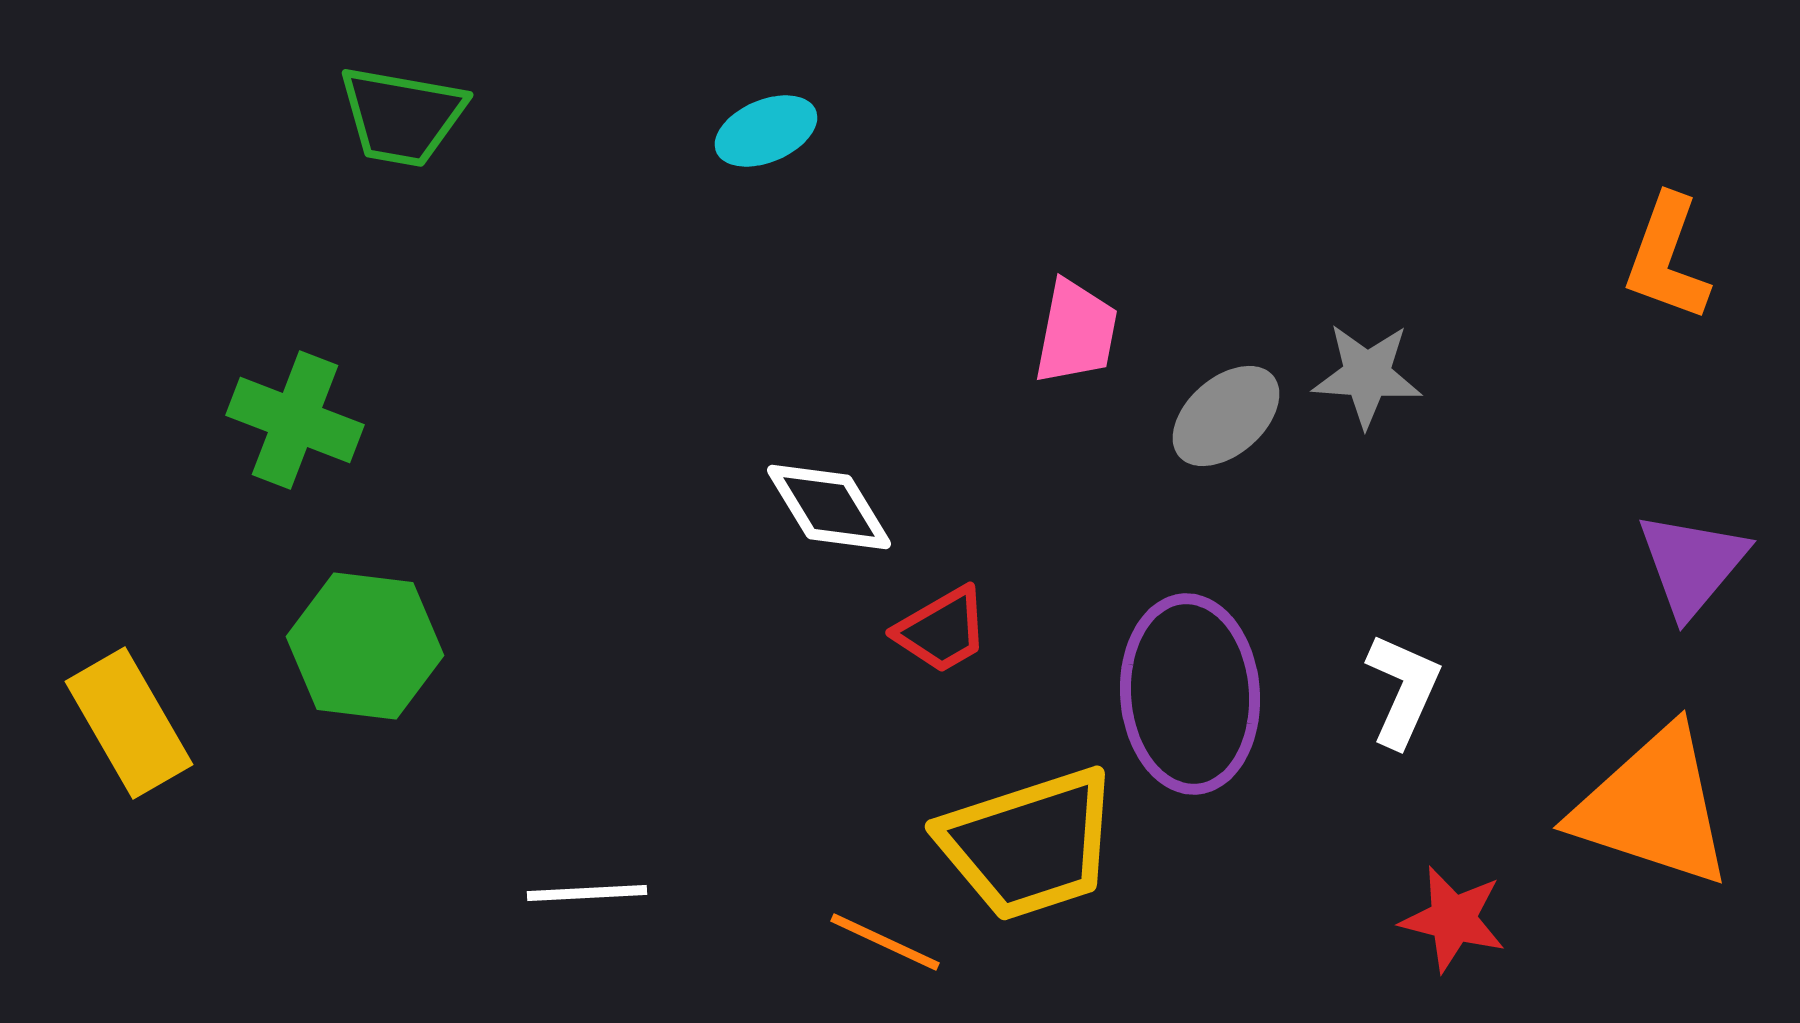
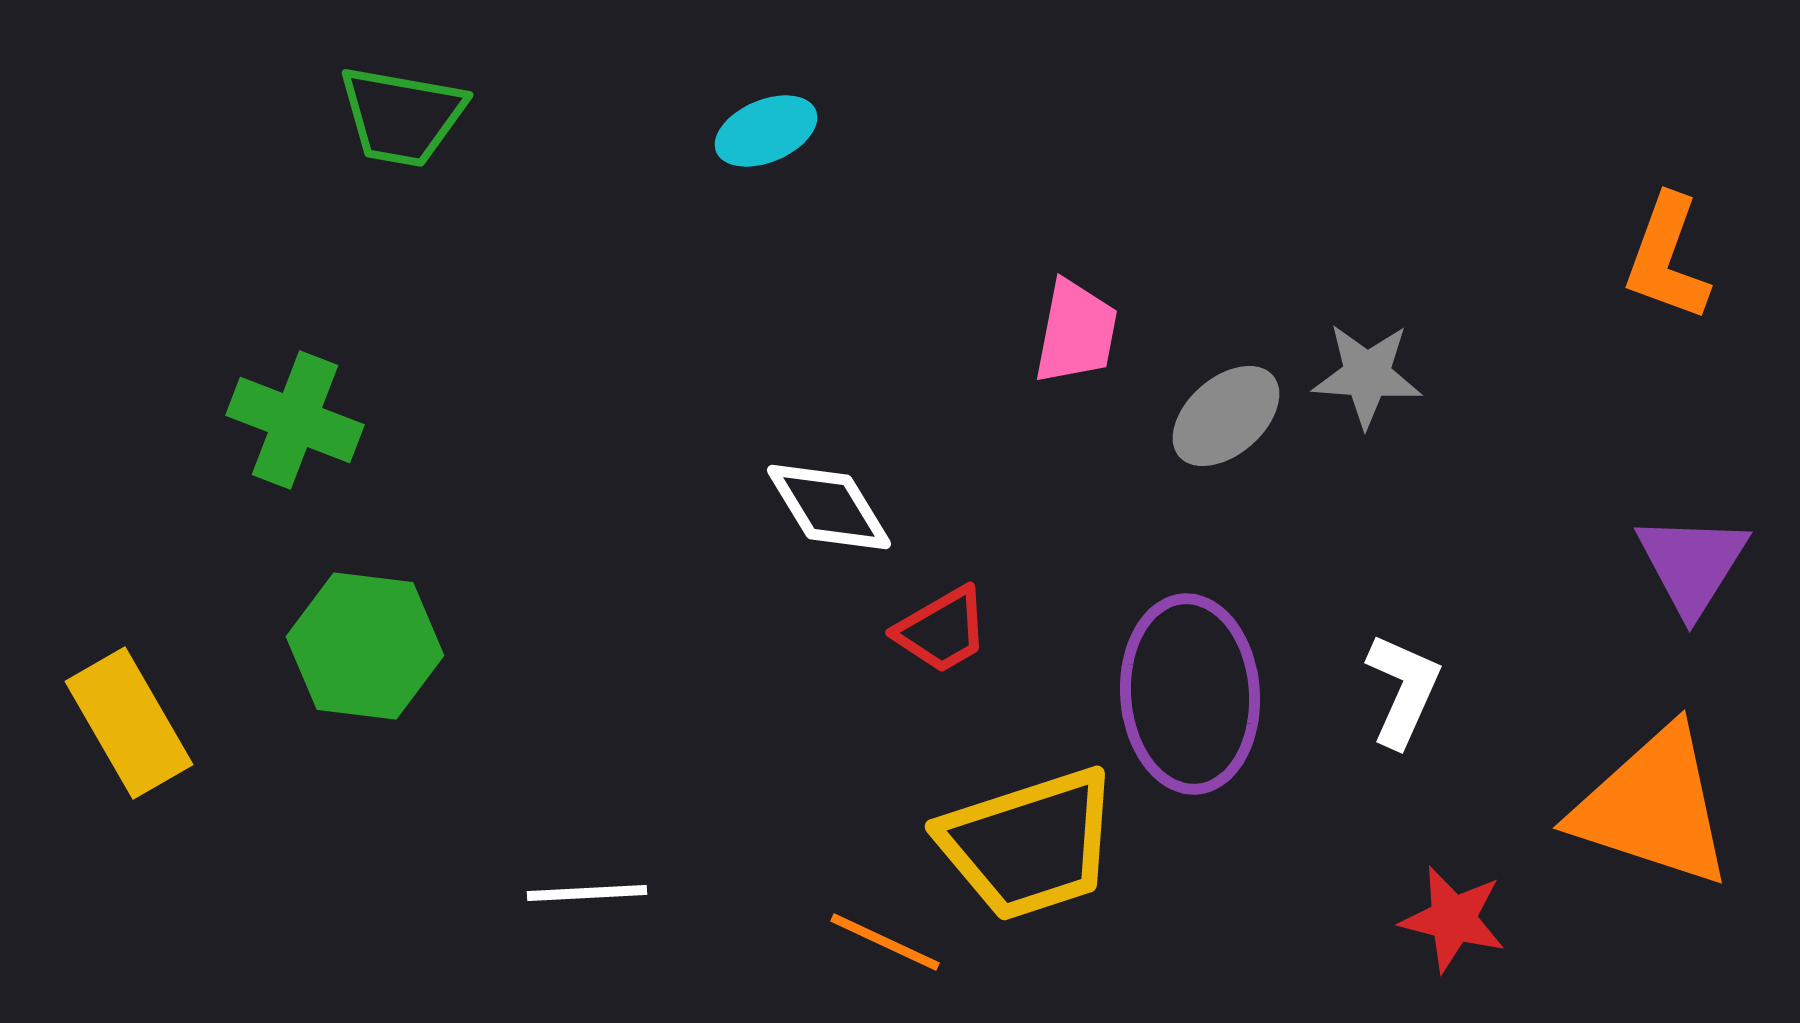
purple triangle: rotated 8 degrees counterclockwise
